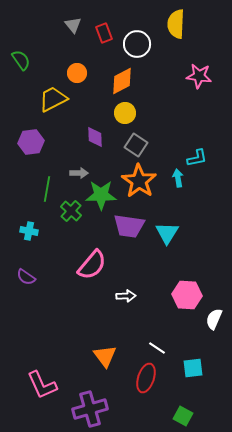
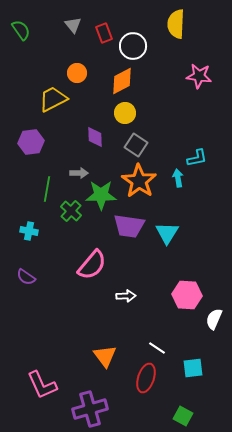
white circle: moved 4 px left, 2 px down
green semicircle: moved 30 px up
